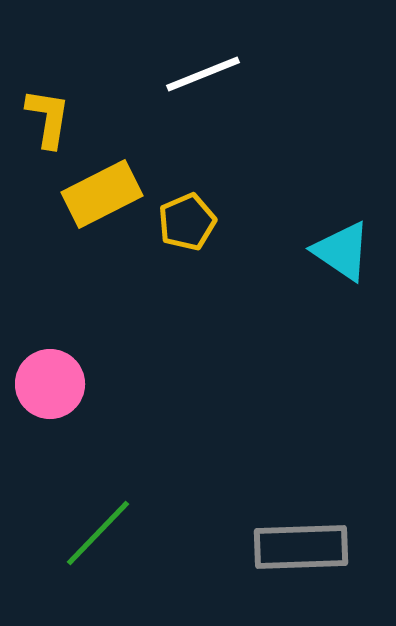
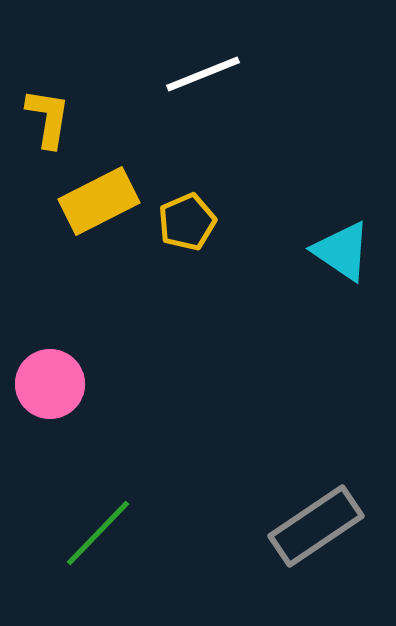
yellow rectangle: moved 3 px left, 7 px down
gray rectangle: moved 15 px right, 21 px up; rotated 32 degrees counterclockwise
